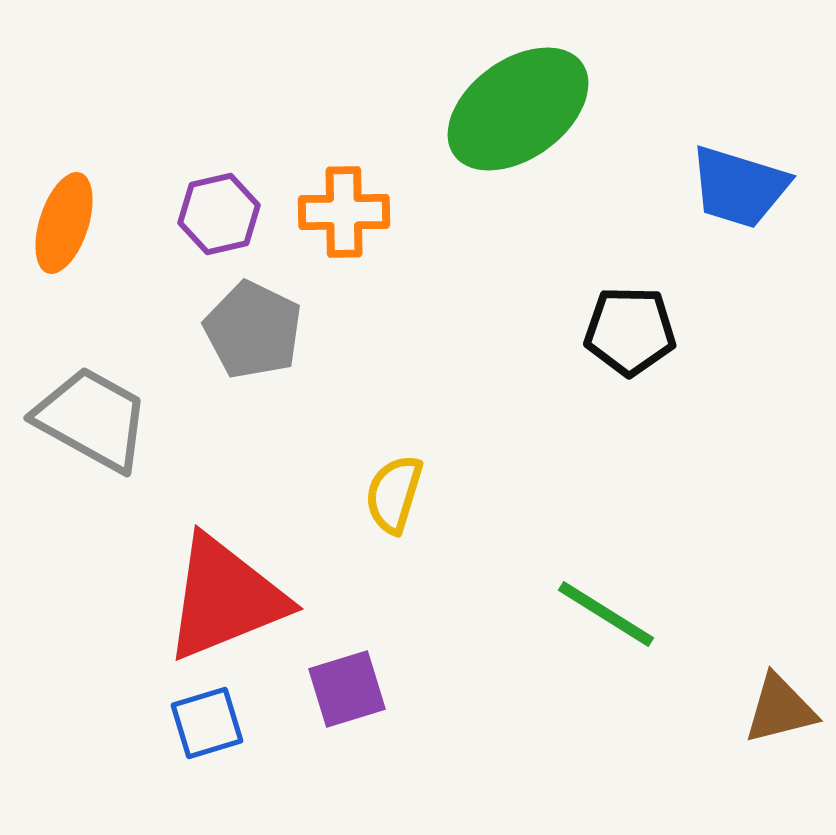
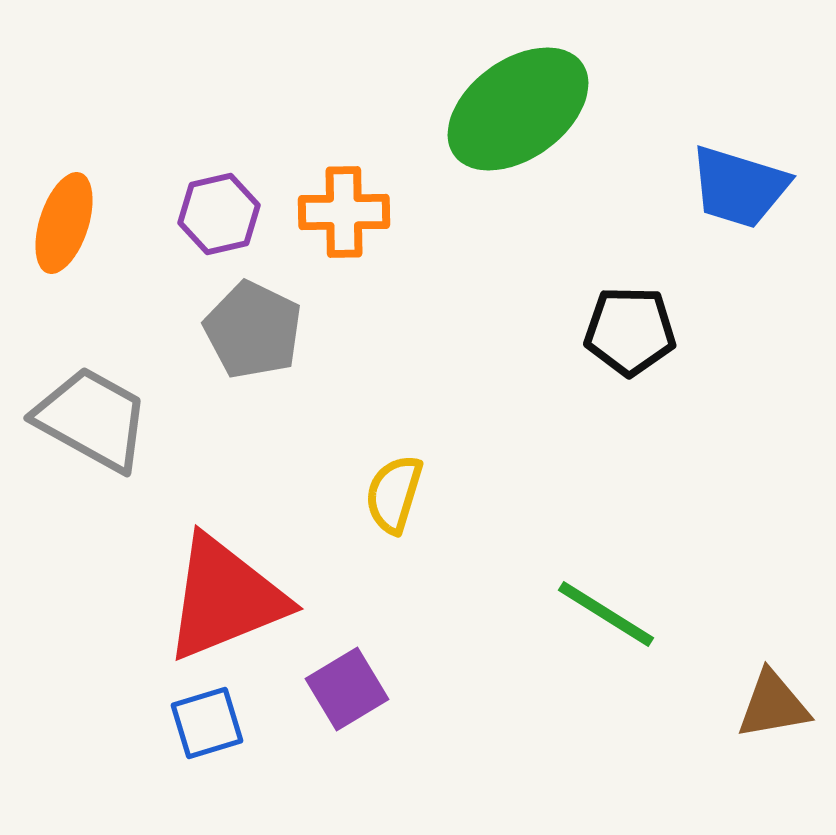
purple square: rotated 14 degrees counterclockwise
brown triangle: moved 7 px left, 4 px up; rotated 4 degrees clockwise
